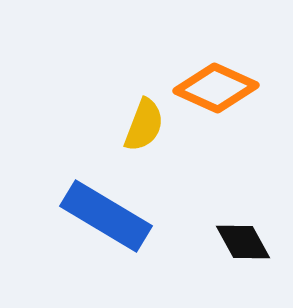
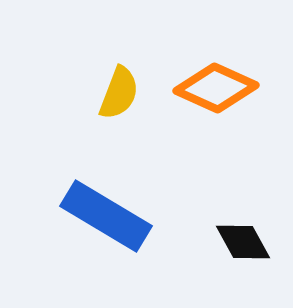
yellow semicircle: moved 25 px left, 32 px up
